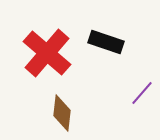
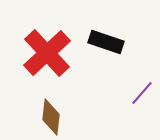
red cross: rotated 6 degrees clockwise
brown diamond: moved 11 px left, 4 px down
